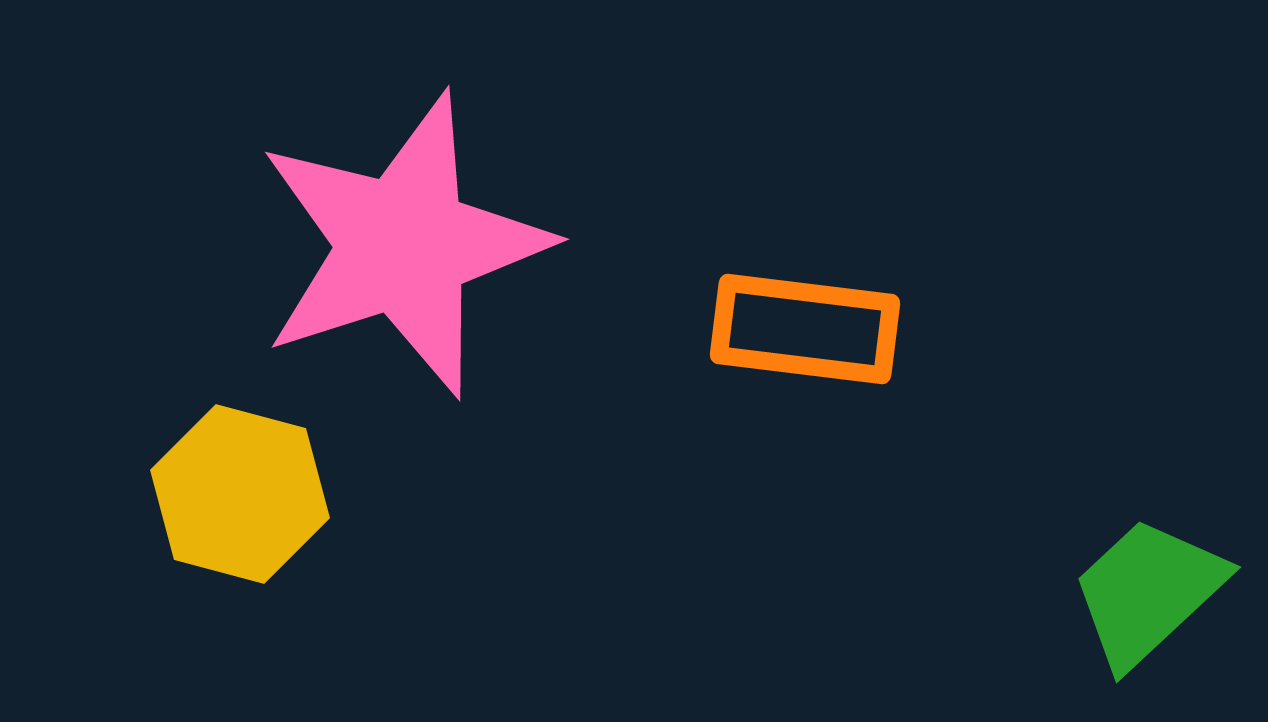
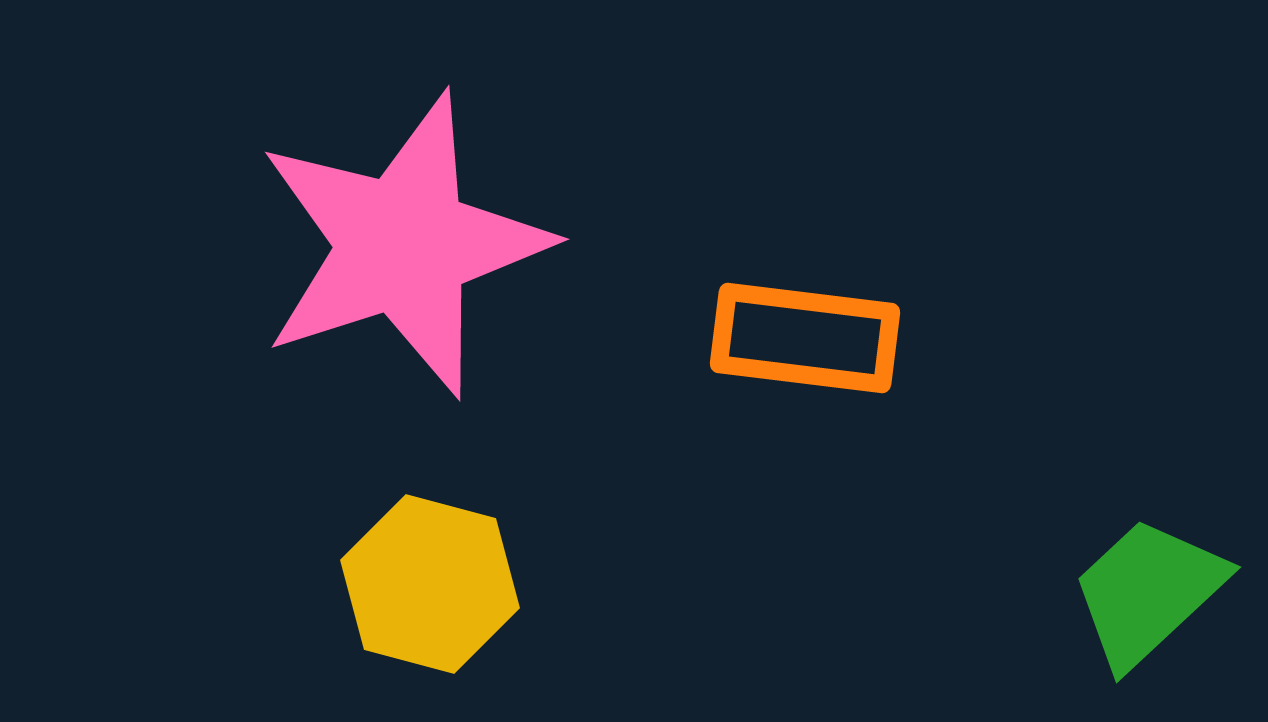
orange rectangle: moved 9 px down
yellow hexagon: moved 190 px right, 90 px down
